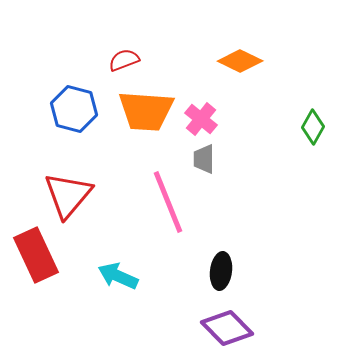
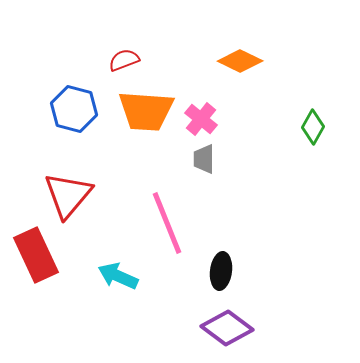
pink line: moved 1 px left, 21 px down
purple diamond: rotated 9 degrees counterclockwise
